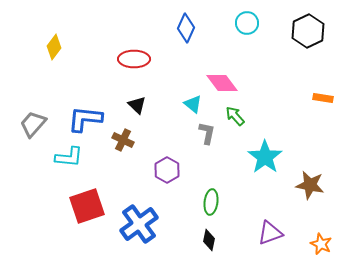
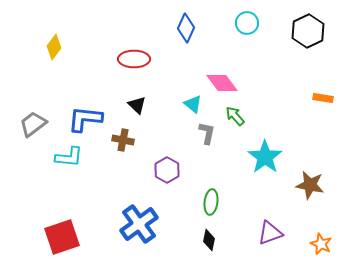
gray trapezoid: rotated 12 degrees clockwise
brown cross: rotated 15 degrees counterclockwise
red square: moved 25 px left, 31 px down
